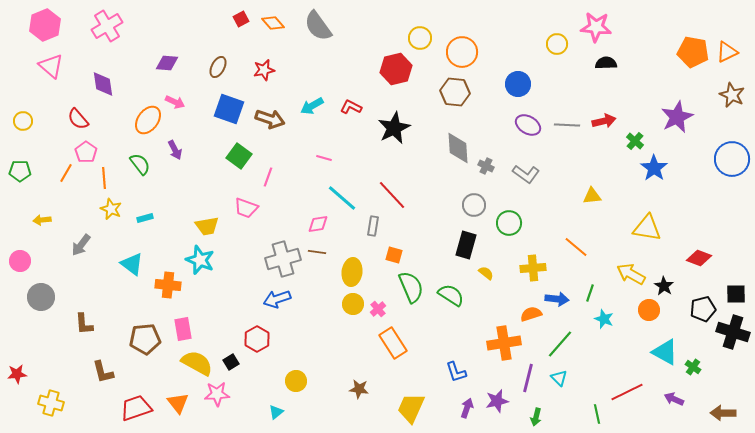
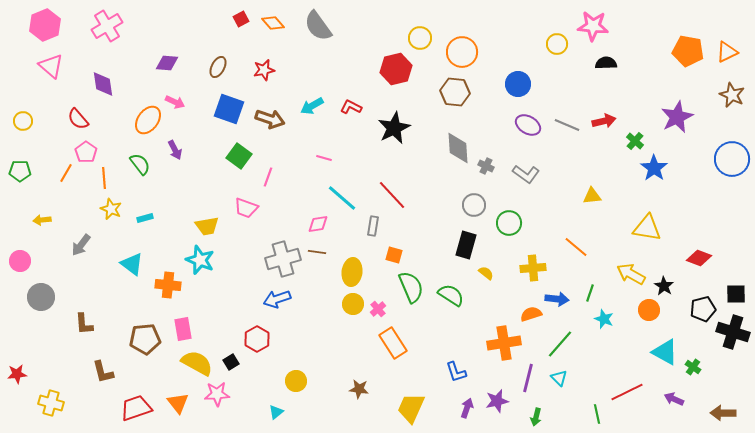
pink star at (596, 27): moved 3 px left, 1 px up
orange pentagon at (693, 52): moved 5 px left, 1 px up
gray line at (567, 125): rotated 20 degrees clockwise
